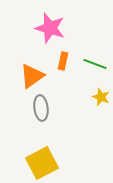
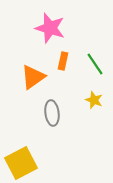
green line: rotated 35 degrees clockwise
orange triangle: moved 1 px right, 1 px down
yellow star: moved 7 px left, 3 px down
gray ellipse: moved 11 px right, 5 px down
yellow square: moved 21 px left
